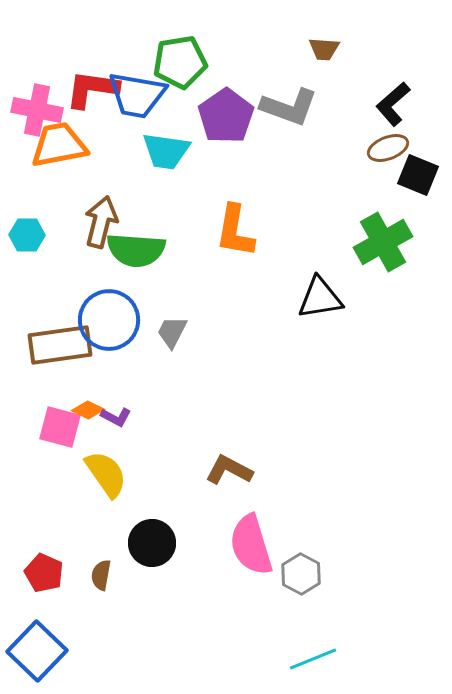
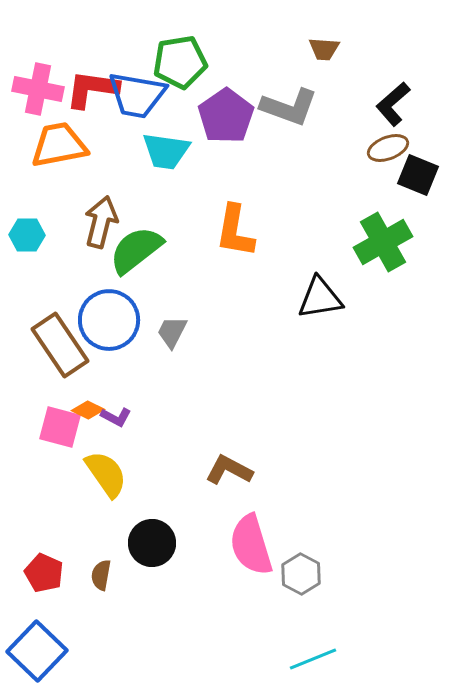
pink cross: moved 1 px right, 21 px up
green semicircle: rotated 138 degrees clockwise
brown rectangle: rotated 64 degrees clockwise
